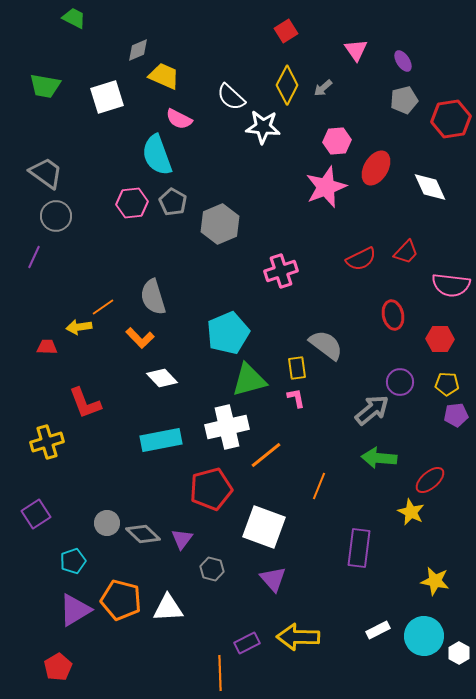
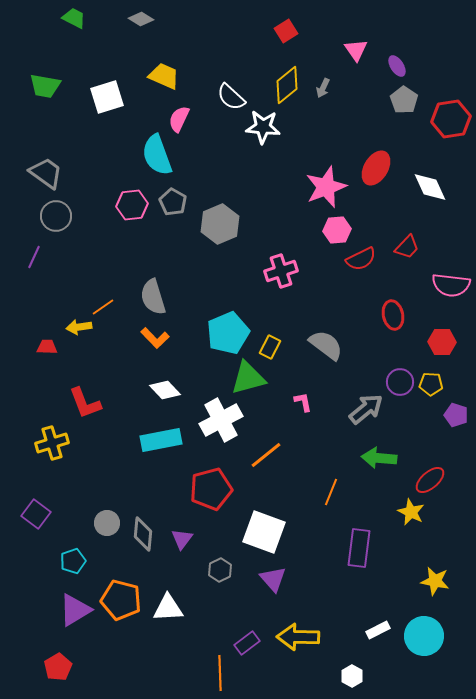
gray diamond at (138, 50): moved 3 px right, 31 px up; rotated 55 degrees clockwise
purple ellipse at (403, 61): moved 6 px left, 5 px down
yellow diamond at (287, 85): rotated 24 degrees clockwise
gray arrow at (323, 88): rotated 24 degrees counterclockwise
gray pentagon at (404, 100): rotated 24 degrees counterclockwise
pink semicircle at (179, 119): rotated 88 degrees clockwise
pink hexagon at (337, 141): moved 89 px down
pink hexagon at (132, 203): moved 2 px down
red trapezoid at (406, 252): moved 1 px right, 5 px up
orange L-shape at (140, 338): moved 15 px right
red hexagon at (440, 339): moved 2 px right, 3 px down
yellow rectangle at (297, 368): moved 27 px left, 21 px up; rotated 35 degrees clockwise
white diamond at (162, 378): moved 3 px right, 12 px down
green triangle at (249, 380): moved 1 px left, 2 px up
yellow pentagon at (447, 384): moved 16 px left
pink L-shape at (296, 398): moved 7 px right, 4 px down
gray arrow at (372, 410): moved 6 px left, 1 px up
purple pentagon at (456, 415): rotated 25 degrees clockwise
white cross at (227, 427): moved 6 px left, 7 px up; rotated 15 degrees counterclockwise
yellow cross at (47, 442): moved 5 px right, 1 px down
orange line at (319, 486): moved 12 px right, 6 px down
purple square at (36, 514): rotated 20 degrees counterclockwise
white square at (264, 527): moved 5 px down
gray diamond at (143, 534): rotated 52 degrees clockwise
gray hexagon at (212, 569): moved 8 px right, 1 px down; rotated 20 degrees clockwise
purple rectangle at (247, 643): rotated 10 degrees counterclockwise
white hexagon at (459, 653): moved 107 px left, 23 px down
